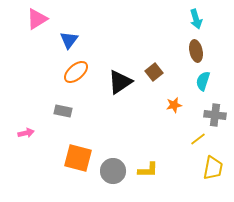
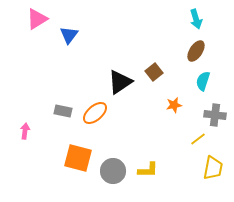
blue triangle: moved 5 px up
brown ellipse: rotated 45 degrees clockwise
orange ellipse: moved 19 px right, 41 px down
pink arrow: moved 1 px left, 2 px up; rotated 70 degrees counterclockwise
